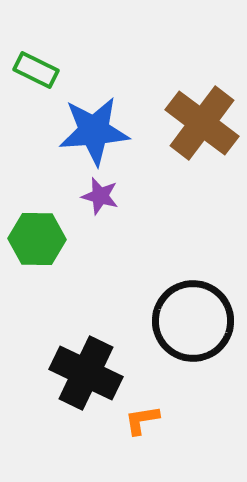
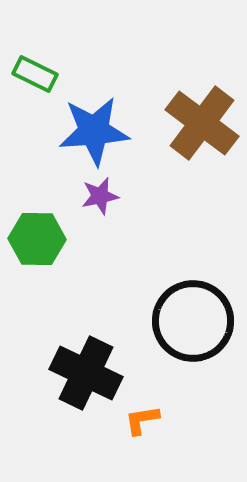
green rectangle: moved 1 px left, 4 px down
purple star: rotated 27 degrees counterclockwise
